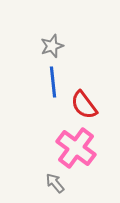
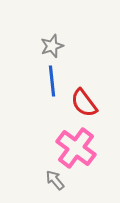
blue line: moved 1 px left, 1 px up
red semicircle: moved 2 px up
gray arrow: moved 3 px up
